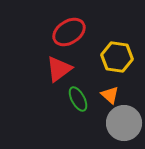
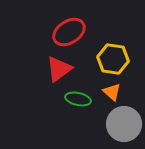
yellow hexagon: moved 4 px left, 2 px down
orange triangle: moved 2 px right, 3 px up
green ellipse: rotated 50 degrees counterclockwise
gray circle: moved 1 px down
